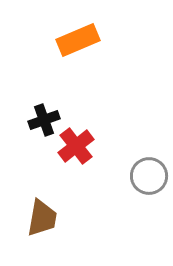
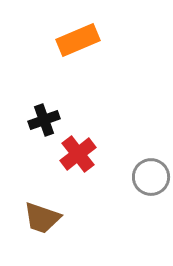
red cross: moved 2 px right, 8 px down
gray circle: moved 2 px right, 1 px down
brown trapezoid: rotated 99 degrees clockwise
